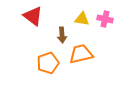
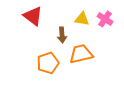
pink cross: rotated 21 degrees clockwise
